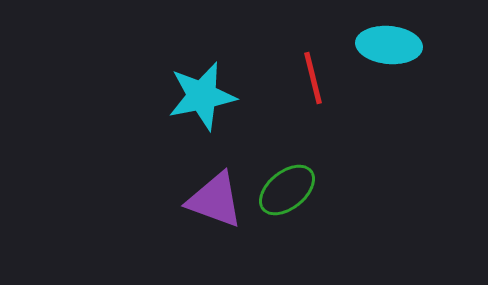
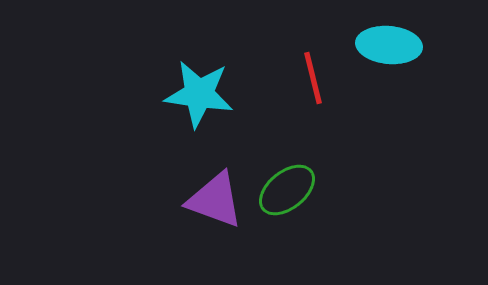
cyan star: moved 3 px left, 2 px up; rotated 20 degrees clockwise
